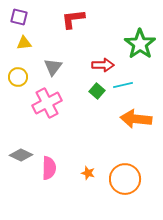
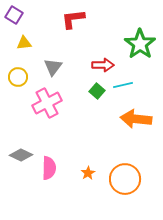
purple square: moved 5 px left, 2 px up; rotated 18 degrees clockwise
orange star: rotated 24 degrees clockwise
